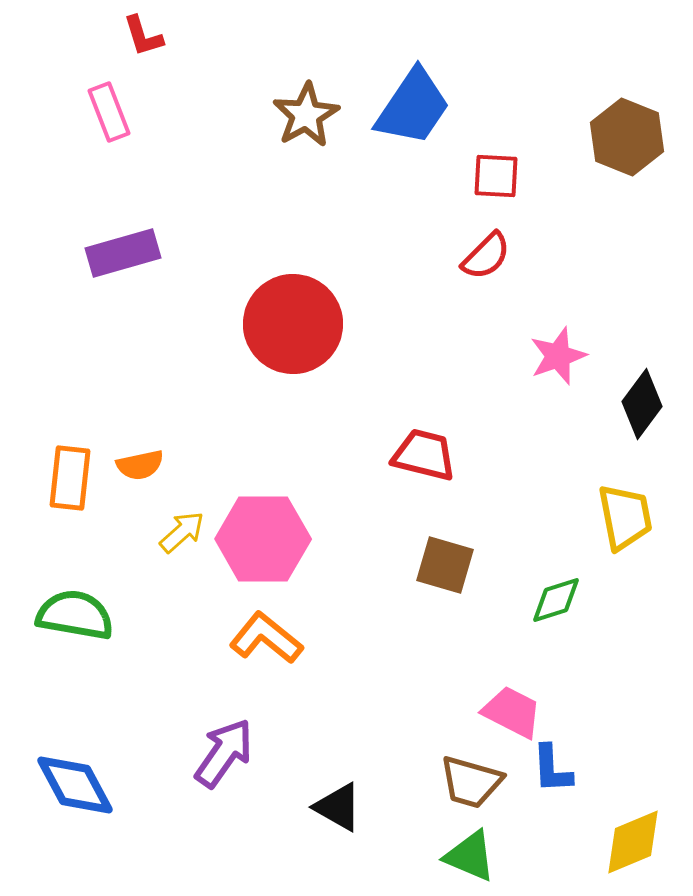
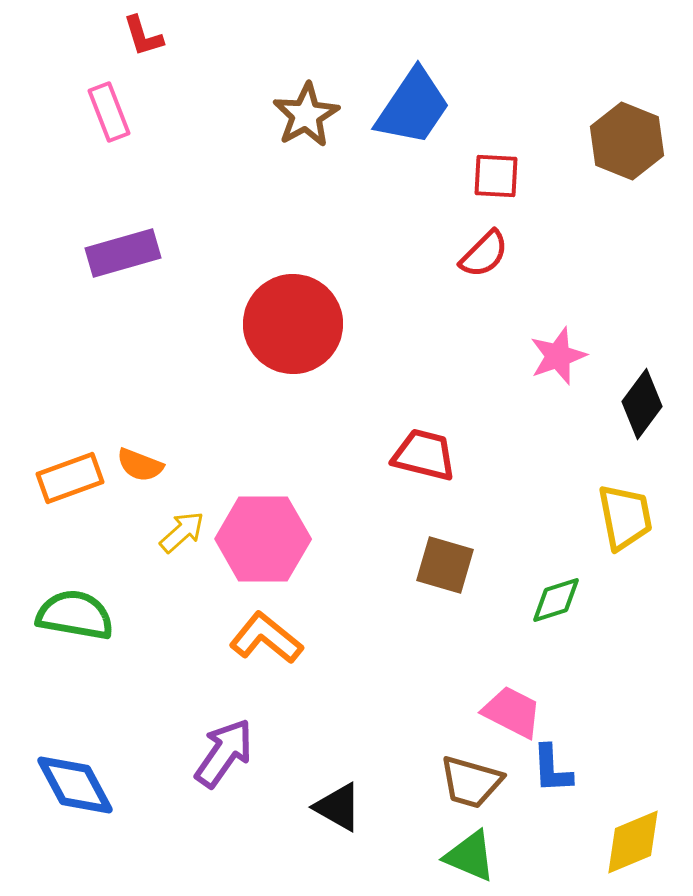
brown hexagon: moved 4 px down
red semicircle: moved 2 px left, 2 px up
orange semicircle: rotated 33 degrees clockwise
orange rectangle: rotated 64 degrees clockwise
